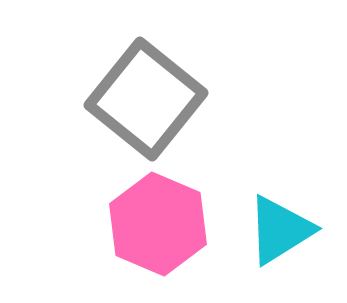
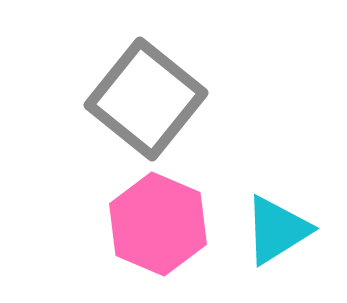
cyan triangle: moved 3 px left
